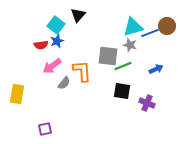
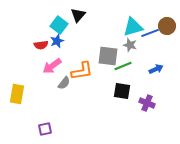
cyan square: moved 3 px right
orange L-shape: rotated 85 degrees clockwise
